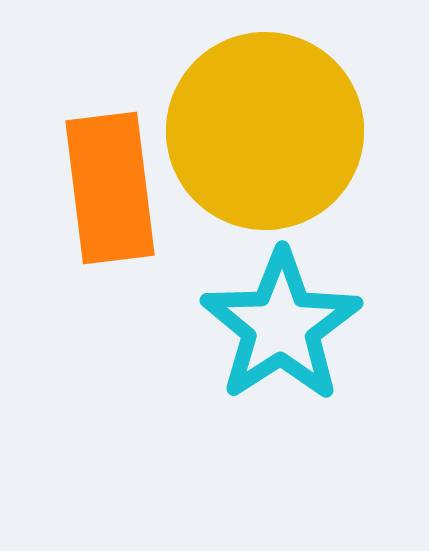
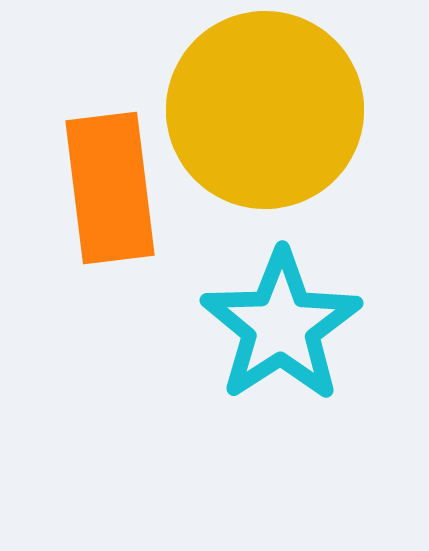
yellow circle: moved 21 px up
